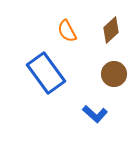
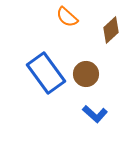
orange semicircle: moved 14 px up; rotated 20 degrees counterclockwise
brown circle: moved 28 px left
